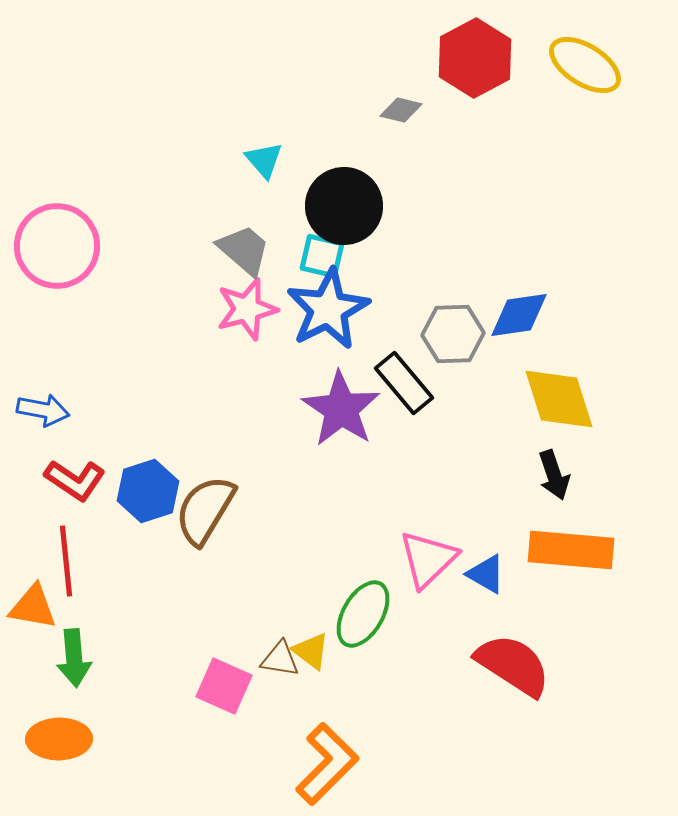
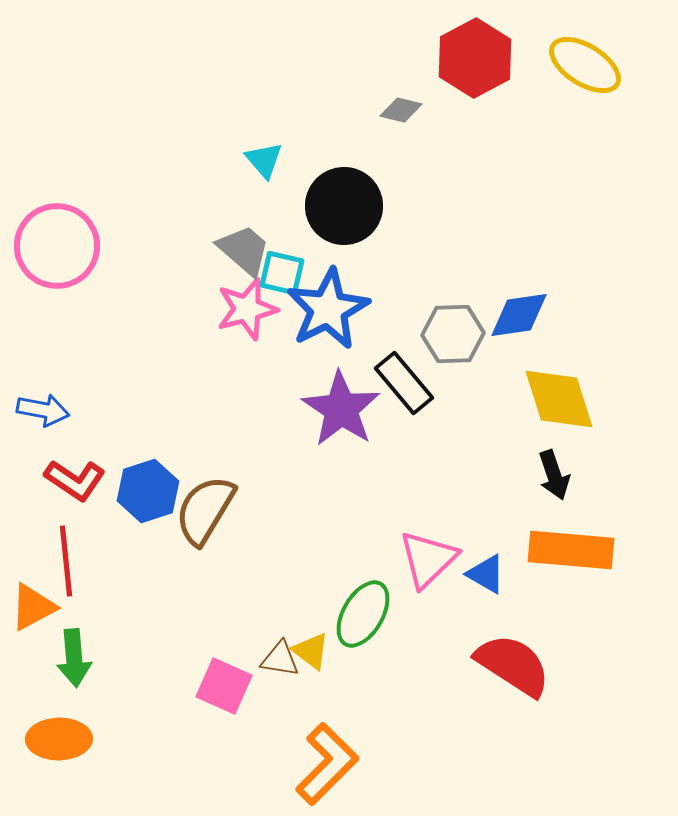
cyan square: moved 40 px left, 17 px down
orange triangle: rotated 38 degrees counterclockwise
